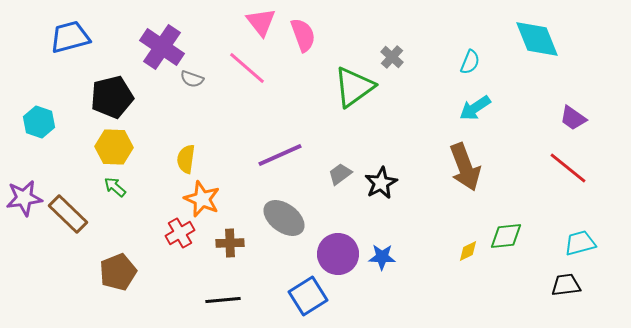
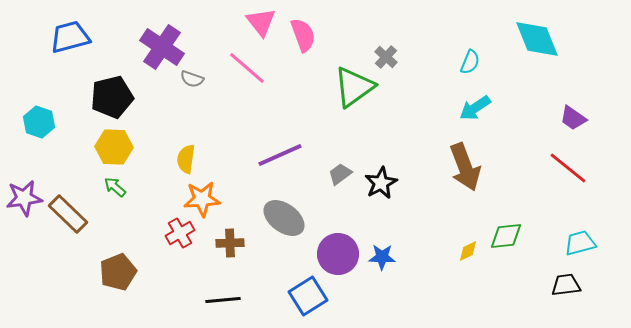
gray cross: moved 6 px left
orange star: rotated 27 degrees counterclockwise
